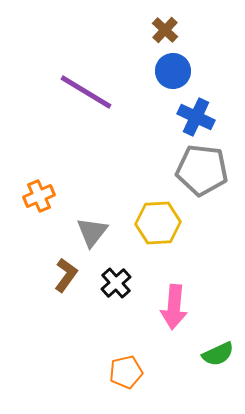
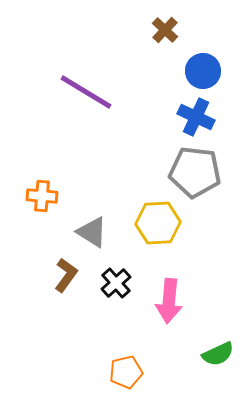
blue circle: moved 30 px right
gray pentagon: moved 7 px left, 2 px down
orange cross: moved 3 px right; rotated 28 degrees clockwise
gray triangle: rotated 36 degrees counterclockwise
pink arrow: moved 5 px left, 6 px up
